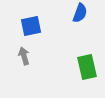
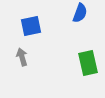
gray arrow: moved 2 px left, 1 px down
green rectangle: moved 1 px right, 4 px up
